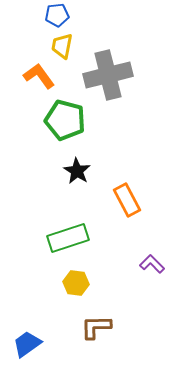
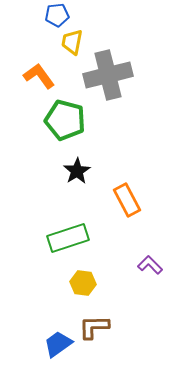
yellow trapezoid: moved 10 px right, 4 px up
black star: rotated 8 degrees clockwise
purple L-shape: moved 2 px left, 1 px down
yellow hexagon: moved 7 px right
brown L-shape: moved 2 px left
blue trapezoid: moved 31 px right
